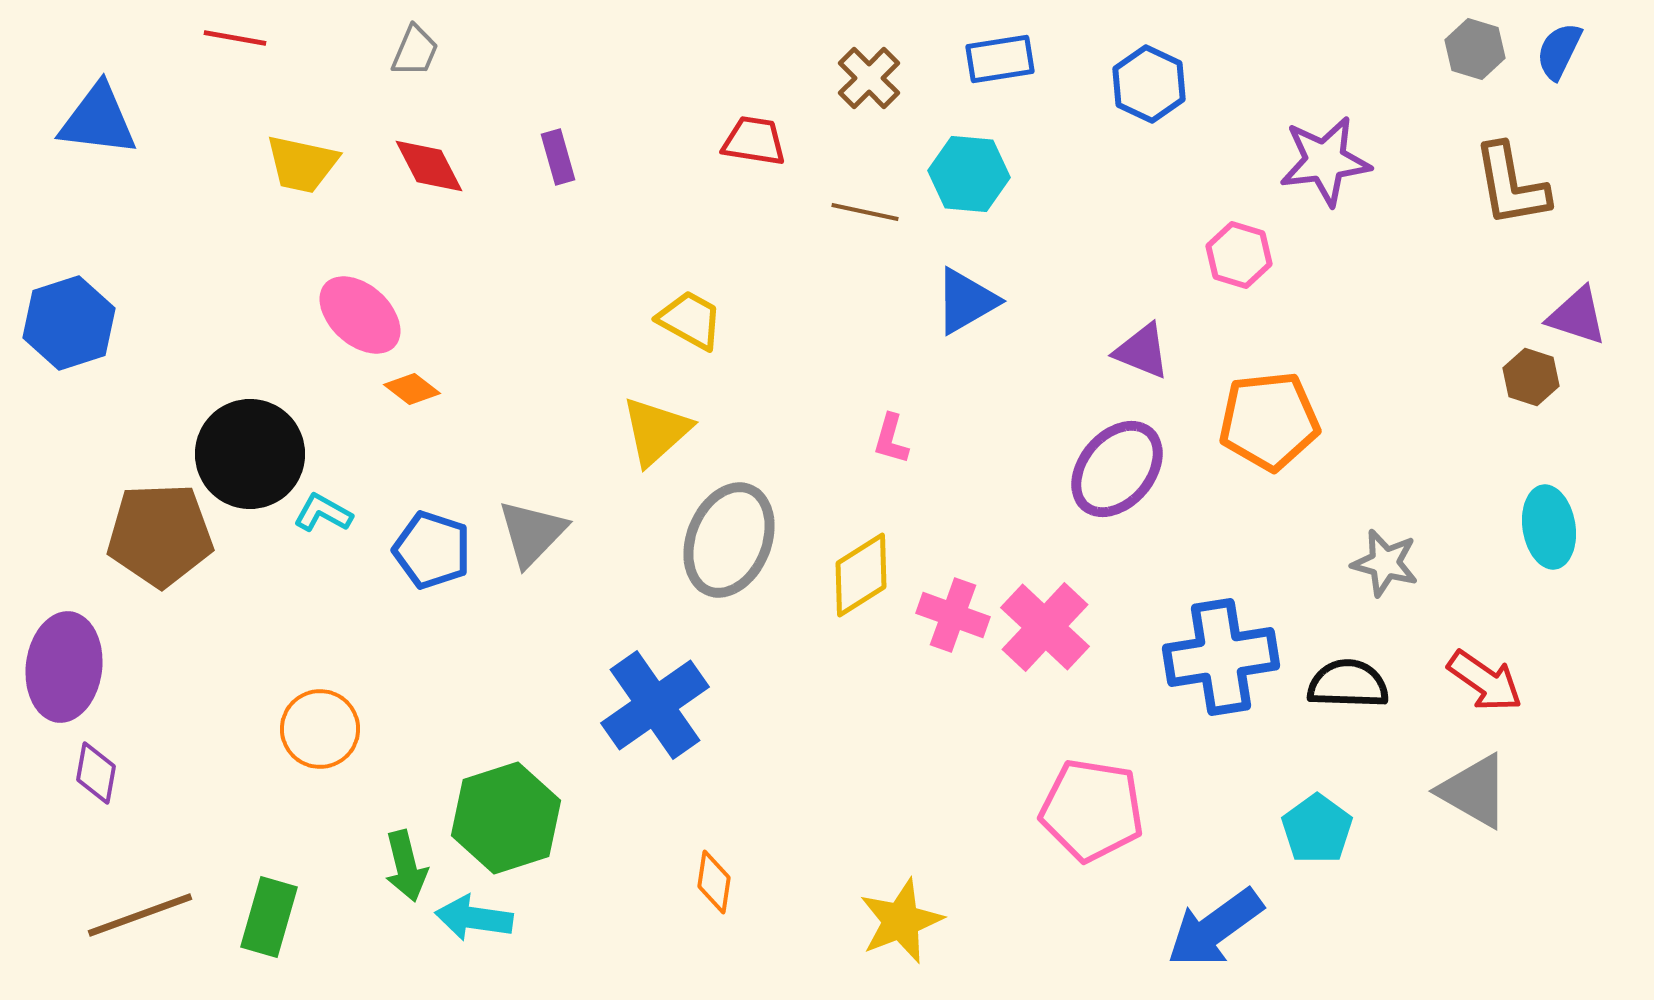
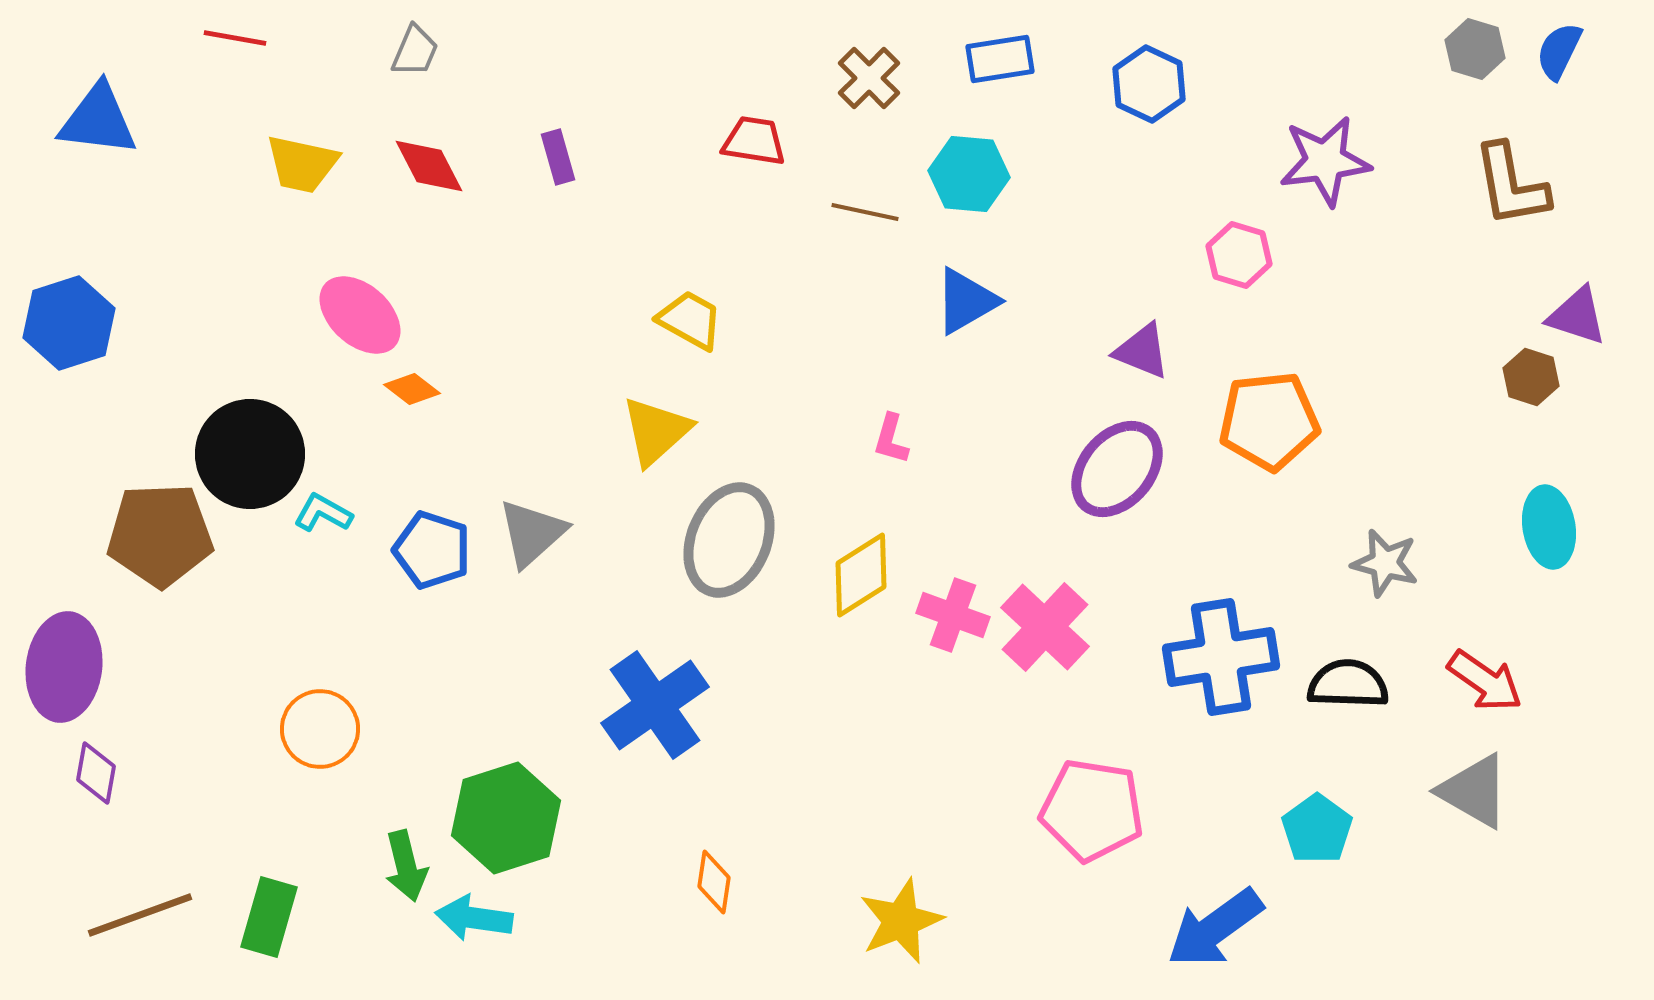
gray triangle at (532, 533): rotated 4 degrees clockwise
